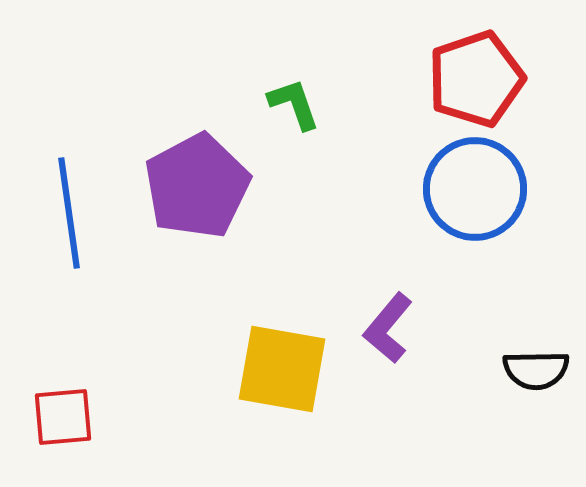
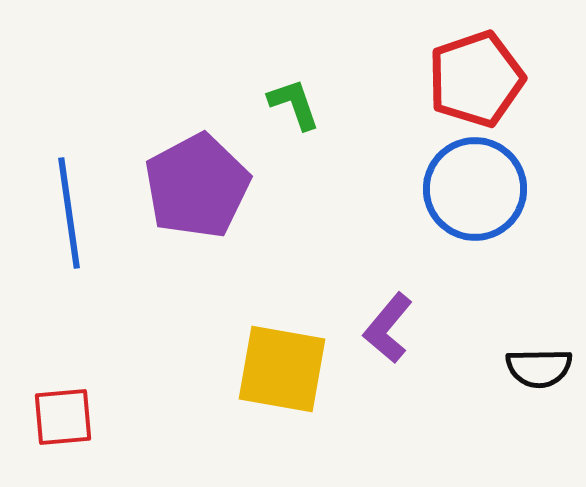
black semicircle: moved 3 px right, 2 px up
